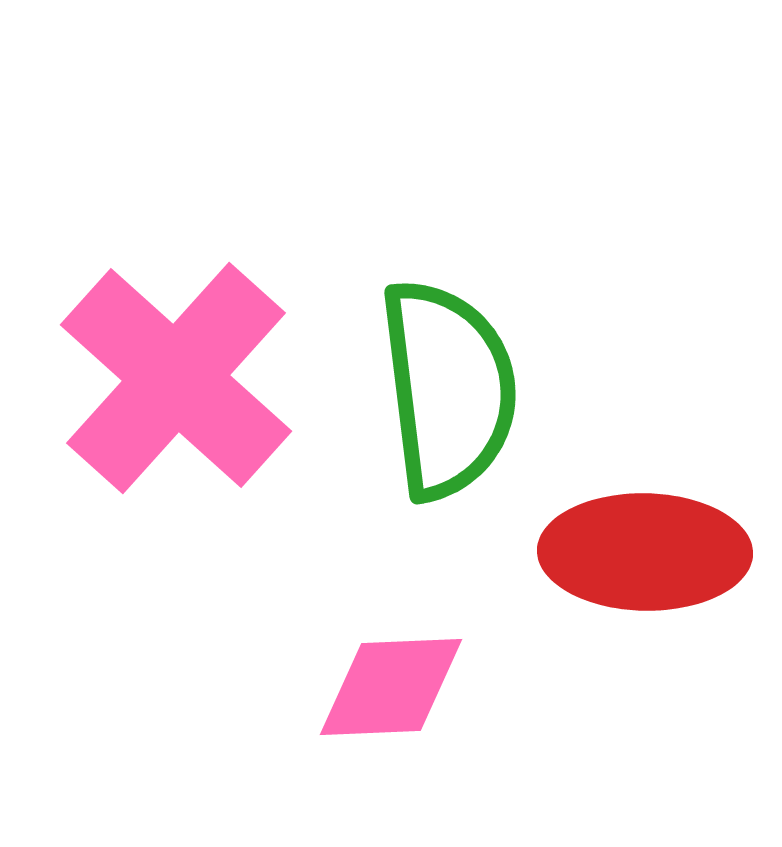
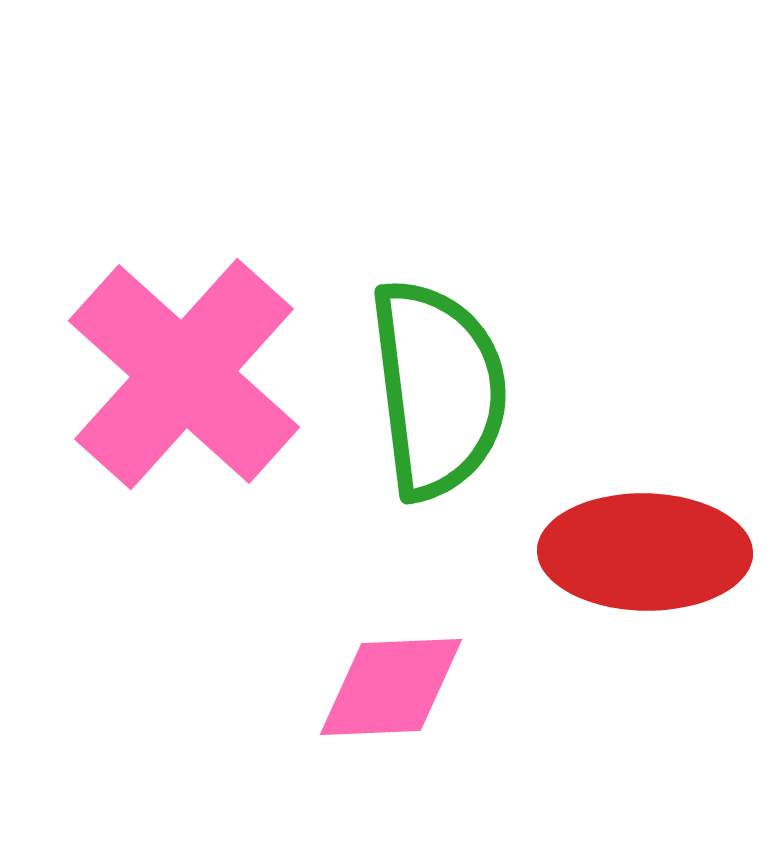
pink cross: moved 8 px right, 4 px up
green semicircle: moved 10 px left
